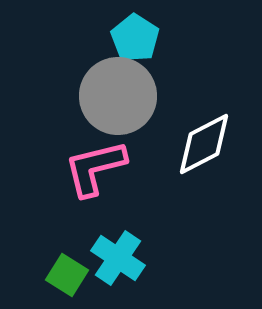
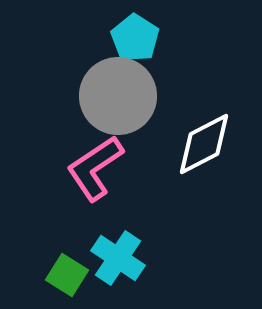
pink L-shape: rotated 20 degrees counterclockwise
